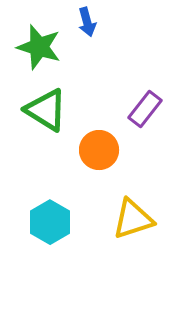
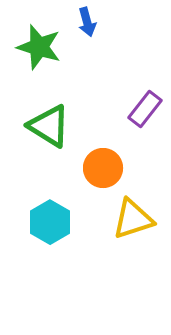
green triangle: moved 3 px right, 16 px down
orange circle: moved 4 px right, 18 px down
